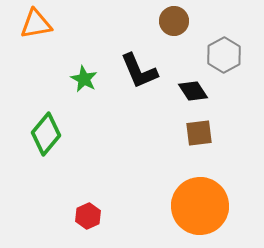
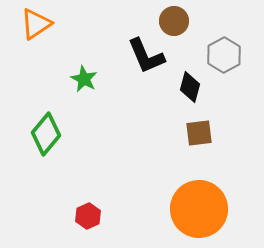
orange triangle: rotated 24 degrees counterclockwise
black L-shape: moved 7 px right, 15 px up
black diamond: moved 3 px left, 4 px up; rotated 48 degrees clockwise
orange circle: moved 1 px left, 3 px down
